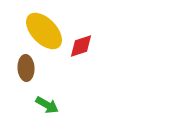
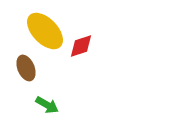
yellow ellipse: moved 1 px right
brown ellipse: rotated 20 degrees counterclockwise
